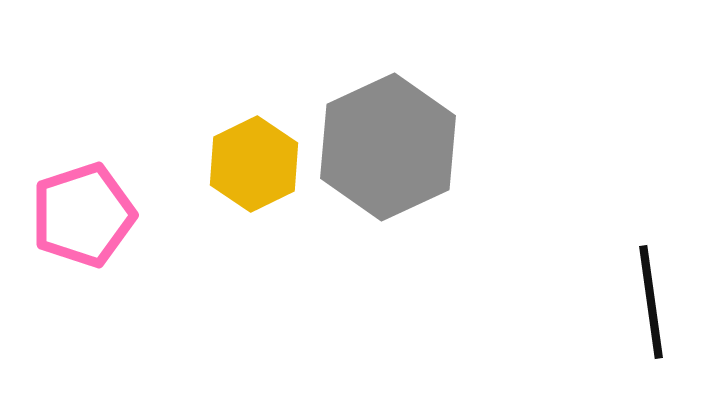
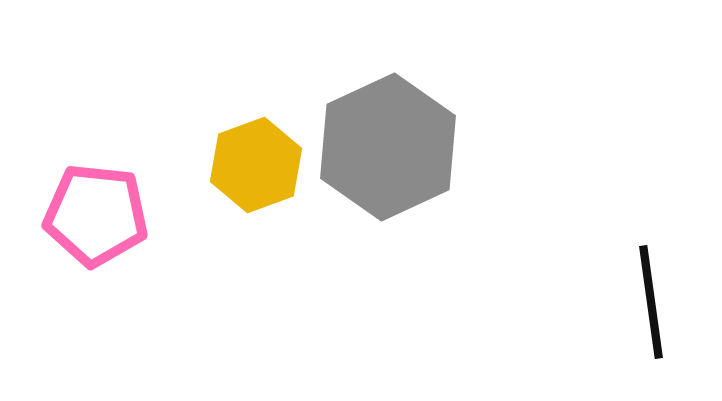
yellow hexagon: moved 2 px right, 1 px down; rotated 6 degrees clockwise
pink pentagon: moved 13 px right; rotated 24 degrees clockwise
